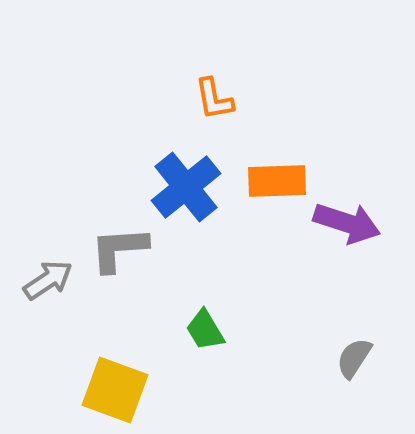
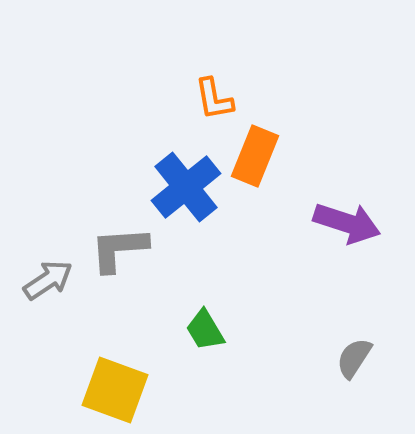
orange rectangle: moved 22 px left, 25 px up; rotated 66 degrees counterclockwise
